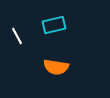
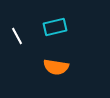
cyan rectangle: moved 1 px right, 2 px down
